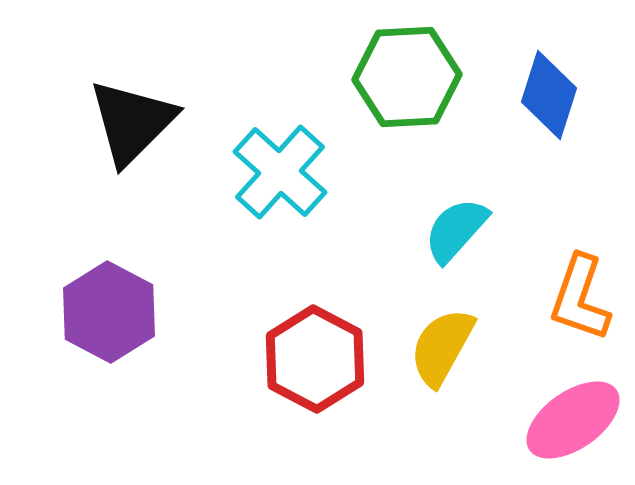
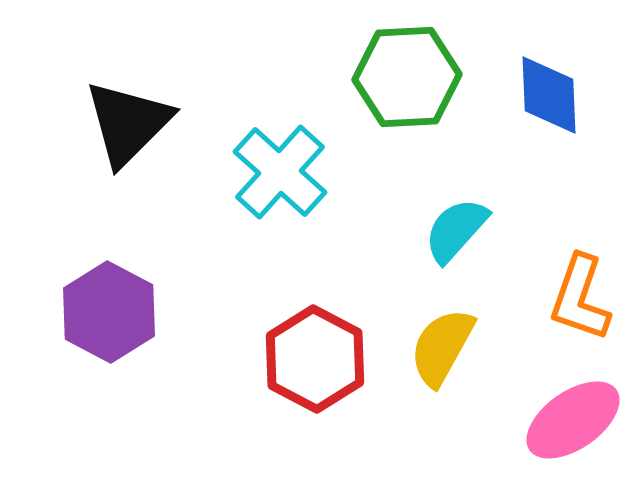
blue diamond: rotated 20 degrees counterclockwise
black triangle: moved 4 px left, 1 px down
